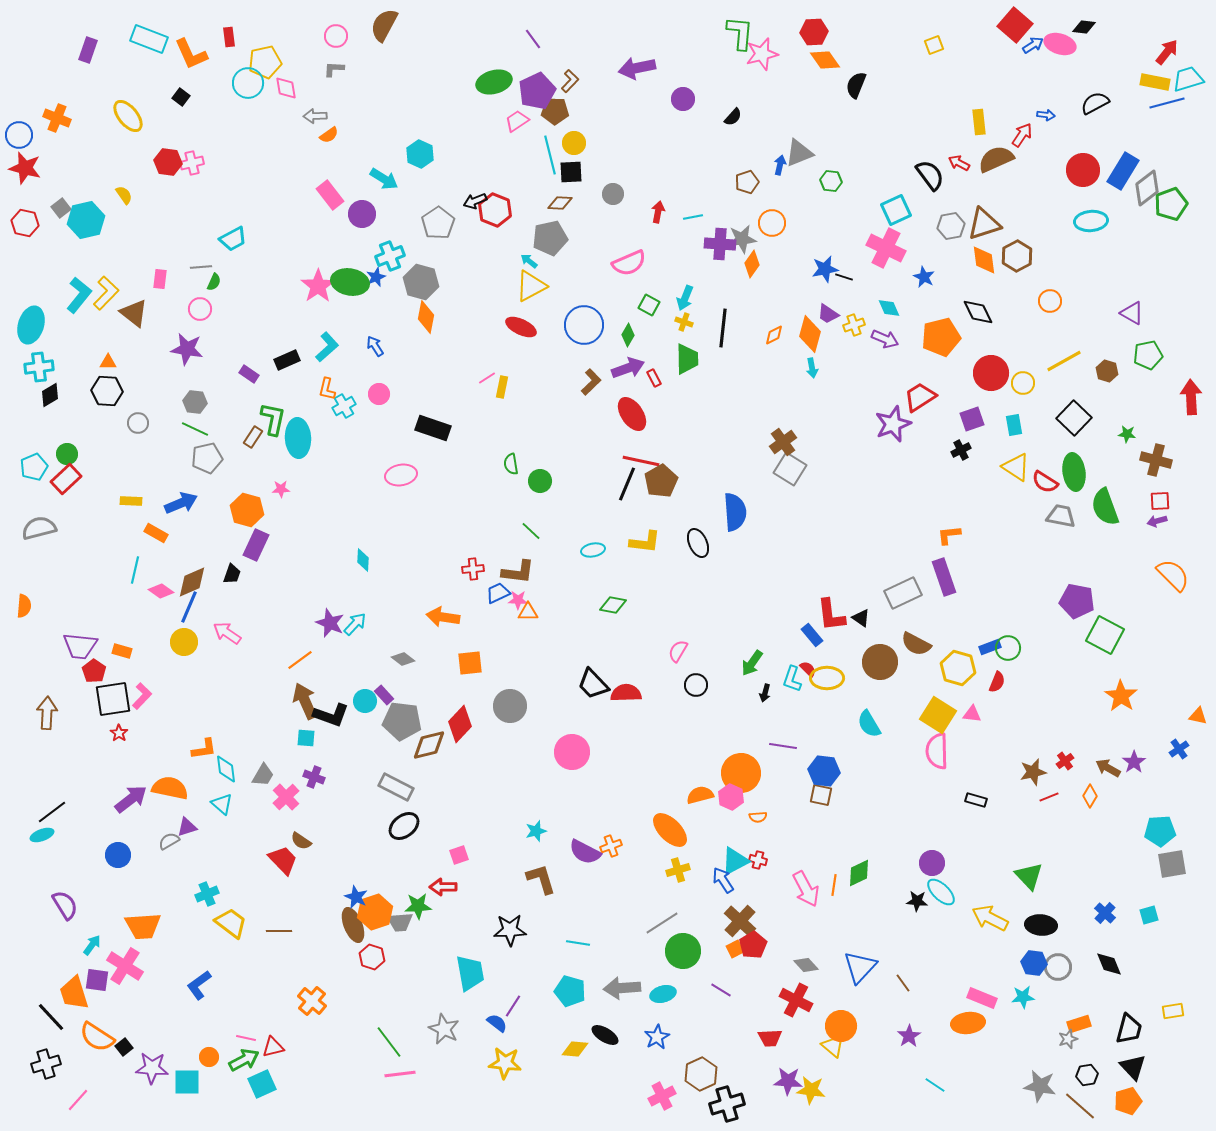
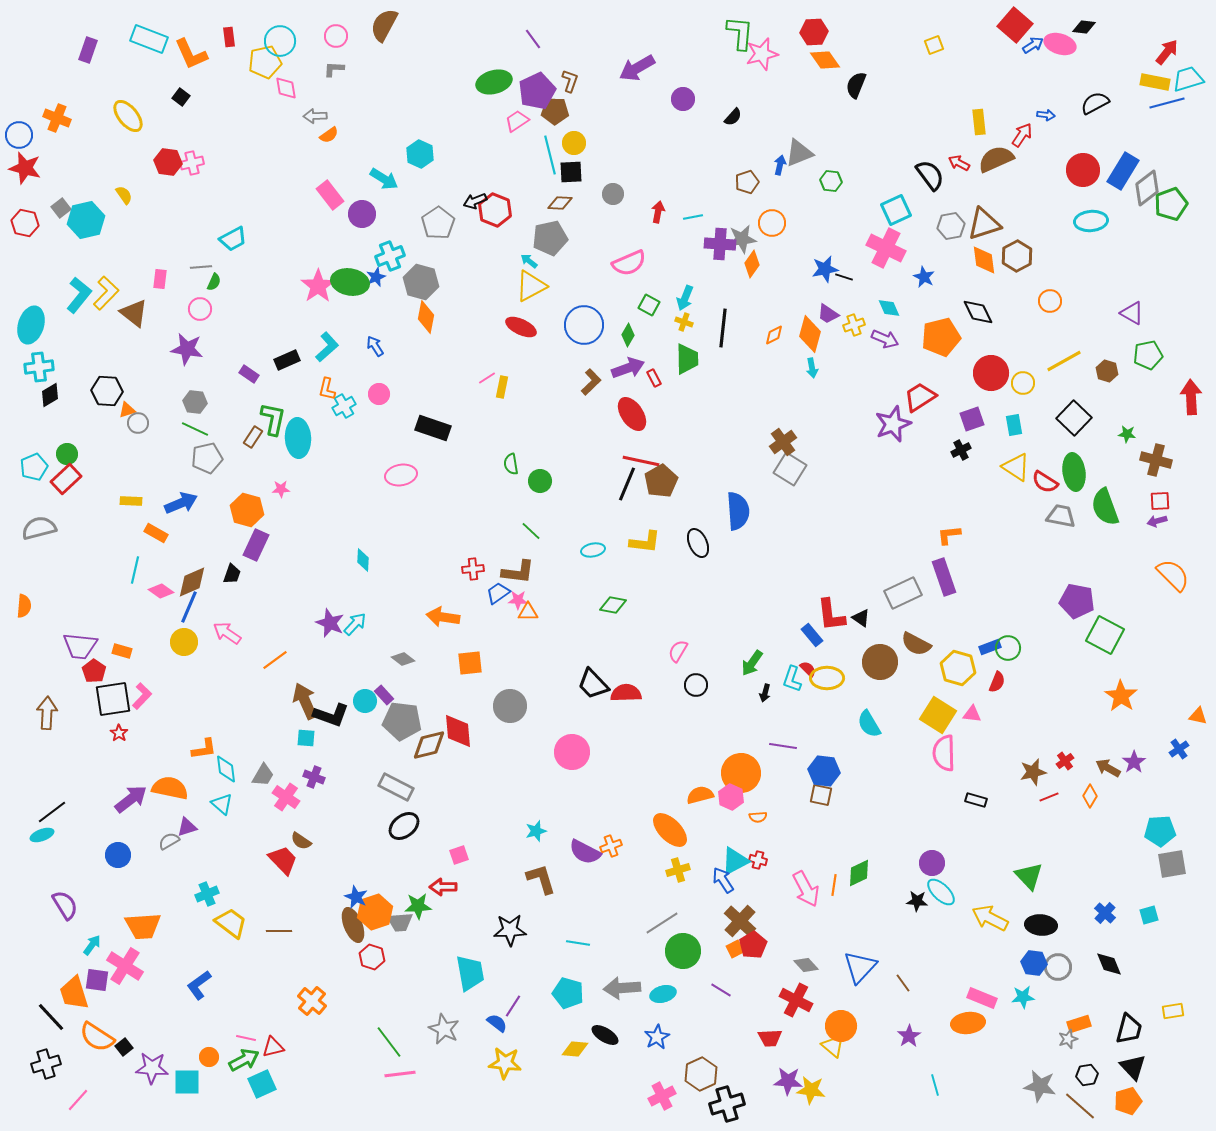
purple arrow at (637, 68): rotated 18 degrees counterclockwise
brown L-shape at (570, 81): rotated 25 degrees counterclockwise
cyan circle at (248, 83): moved 32 px right, 42 px up
orange triangle at (108, 362): moved 19 px right, 48 px down; rotated 18 degrees counterclockwise
blue semicircle at (735, 512): moved 3 px right, 1 px up
blue trapezoid at (498, 593): rotated 10 degrees counterclockwise
orange line at (300, 660): moved 25 px left
red diamond at (460, 724): moved 2 px left, 7 px down; rotated 48 degrees counterclockwise
pink semicircle at (937, 751): moved 7 px right, 2 px down
pink cross at (286, 797): rotated 12 degrees counterclockwise
cyan pentagon at (570, 991): moved 2 px left, 2 px down
cyan line at (935, 1085): rotated 40 degrees clockwise
